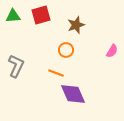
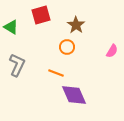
green triangle: moved 2 px left, 11 px down; rotated 35 degrees clockwise
brown star: rotated 18 degrees counterclockwise
orange circle: moved 1 px right, 3 px up
gray L-shape: moved 1 px right, 1 px up
purple diamond: moved 1 px right, 1 px down
